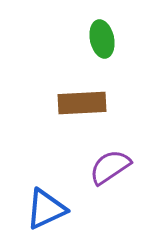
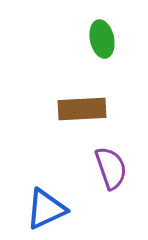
brown rectangle: moved 6 px down
purple semicircle: moved 1 px right, 1 px down; rotated 105 degrees clockwise
